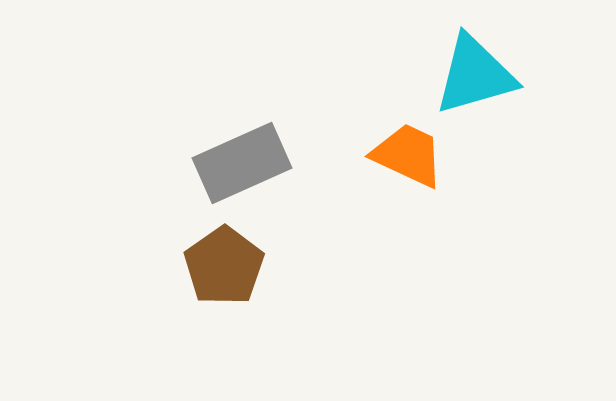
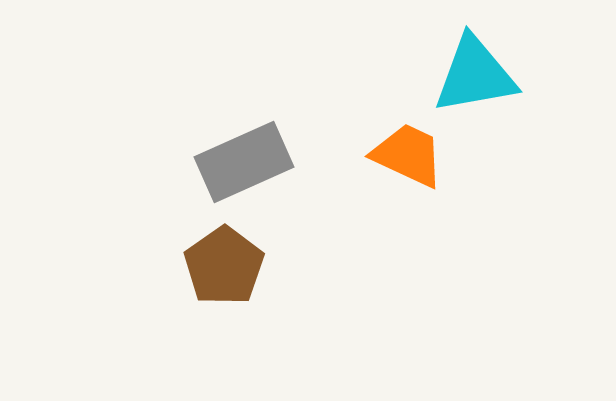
cyan triangle: rotated 6 degrees clockwise
gray rectangle: moved 2 px right, 1 px up
